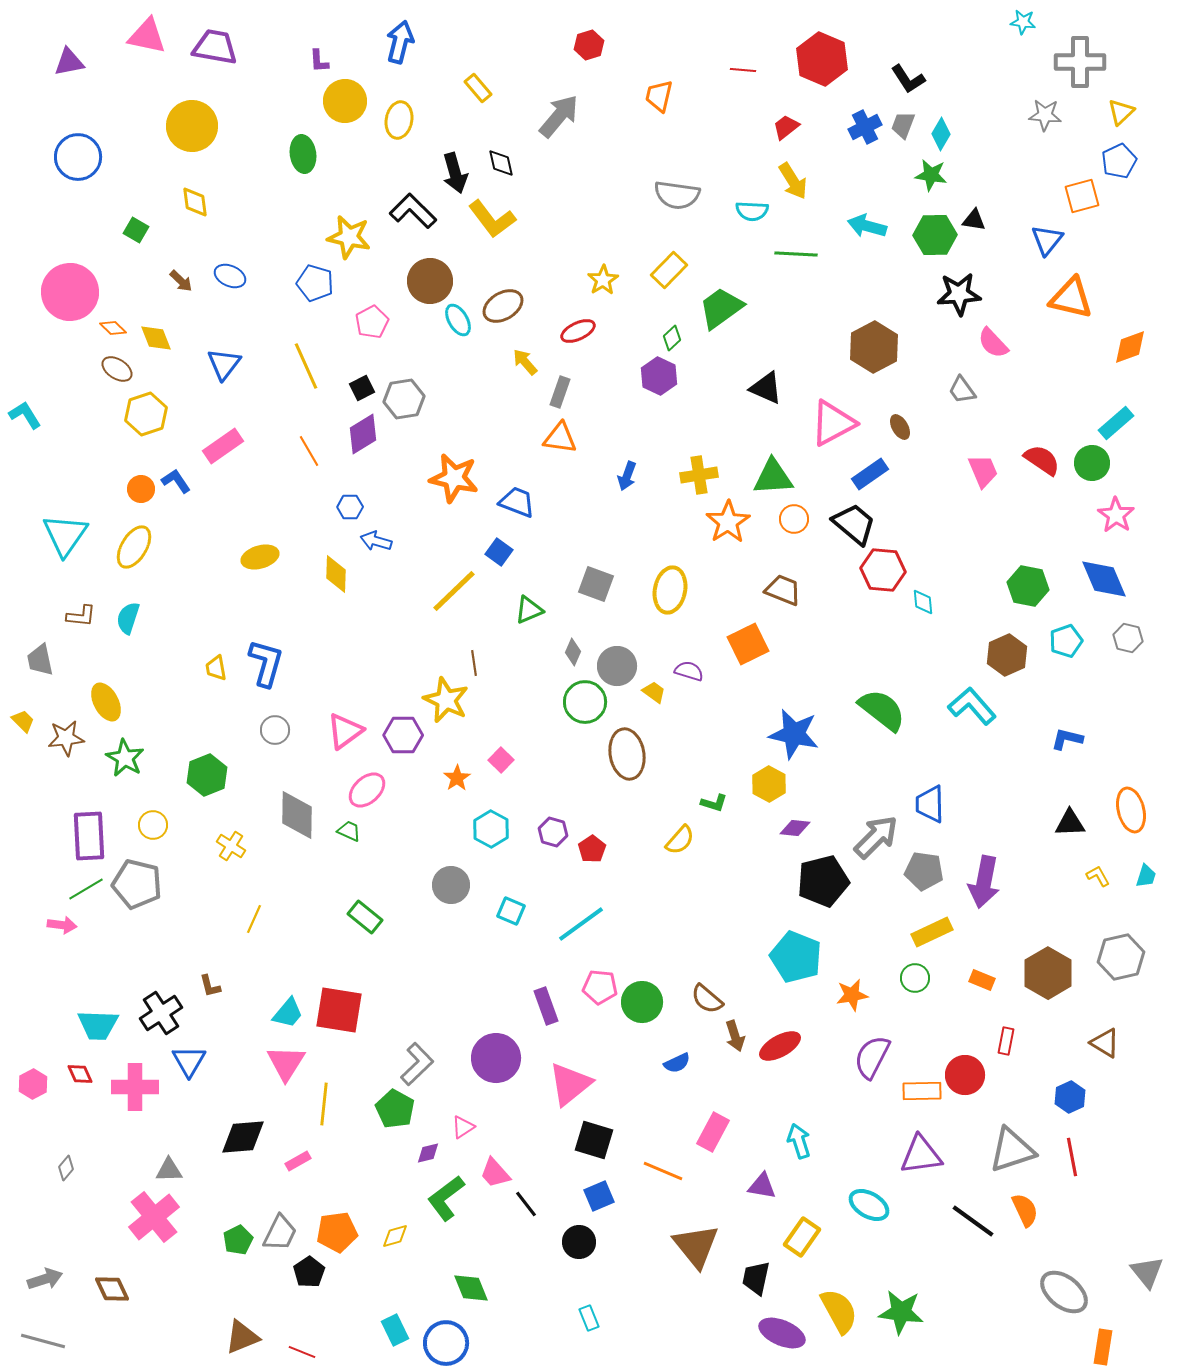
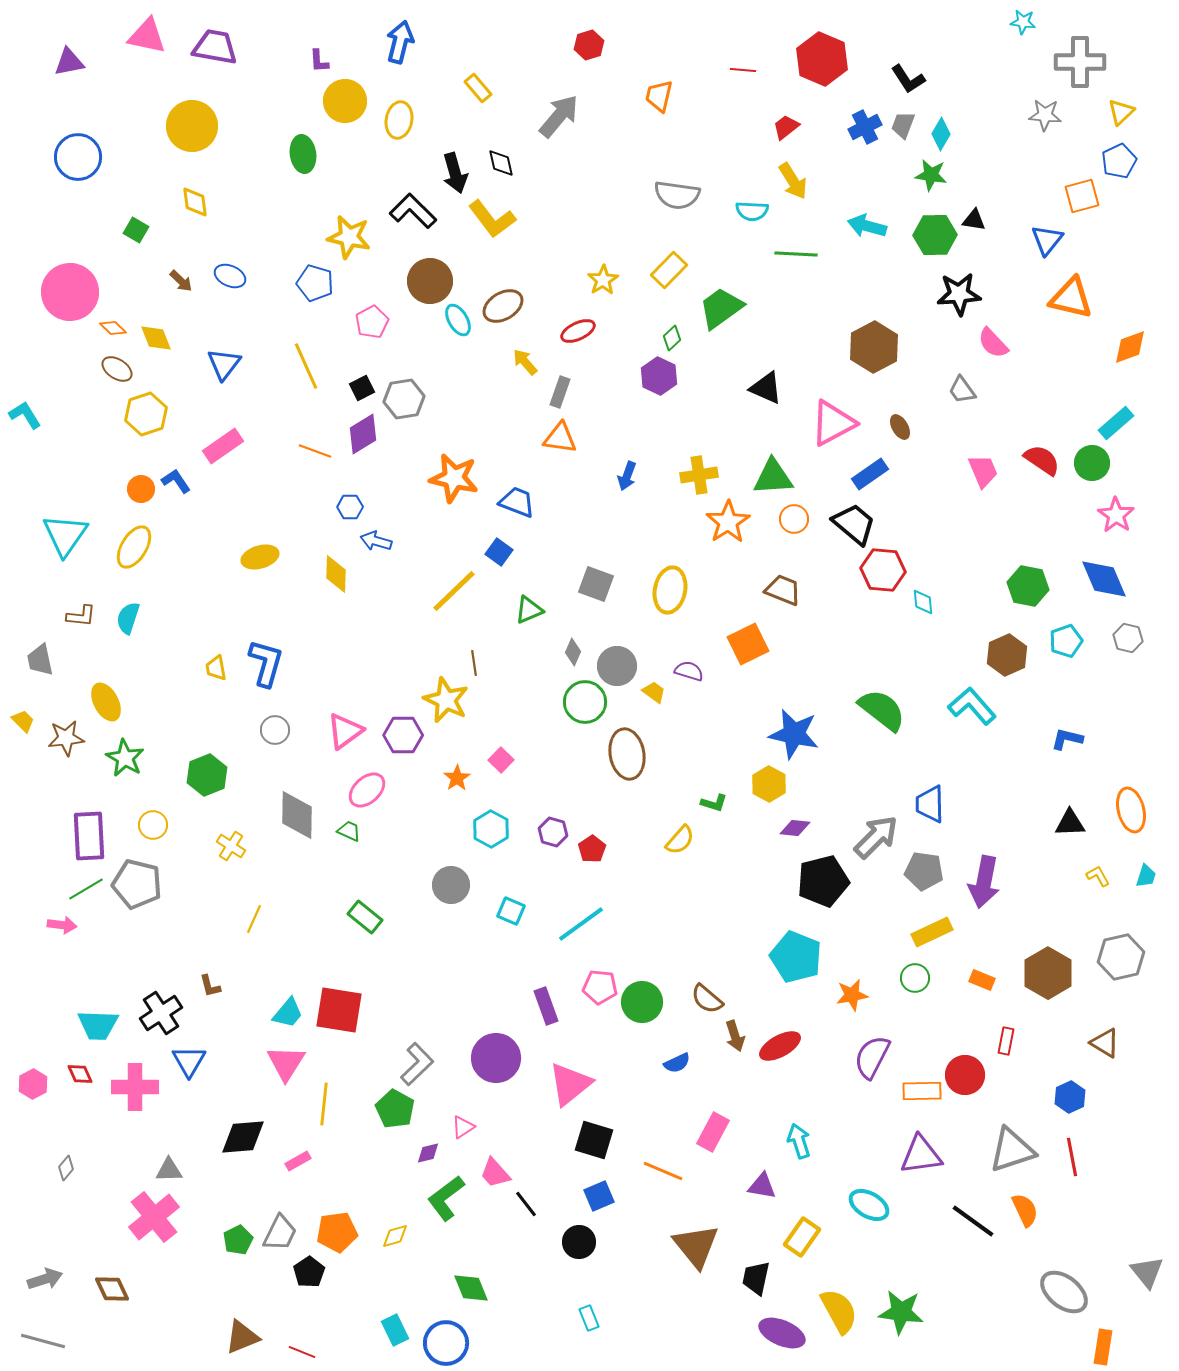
orange line at (309, 451): moved 6 px right; rotated 40 degrees counterclockwise
